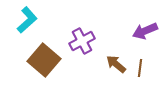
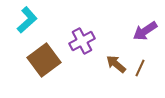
purple arrow: rotated 10 degrees counterclockwise
brown square: rotated 12 degrees clockwise
brown line: rotated 18 degrees clockwise
